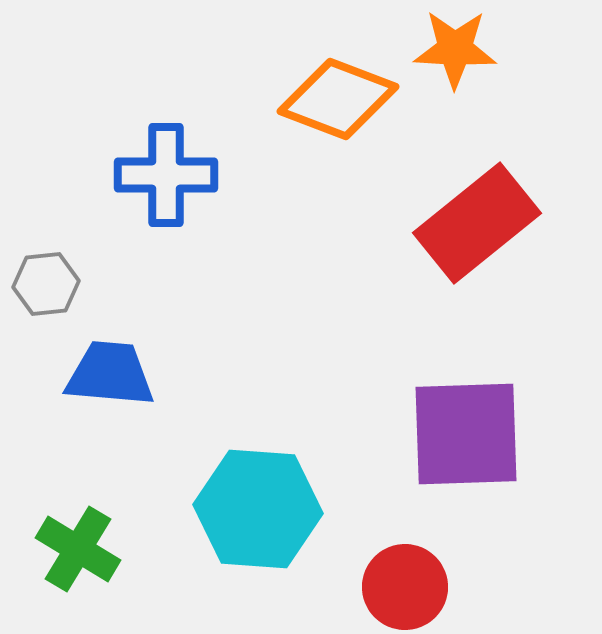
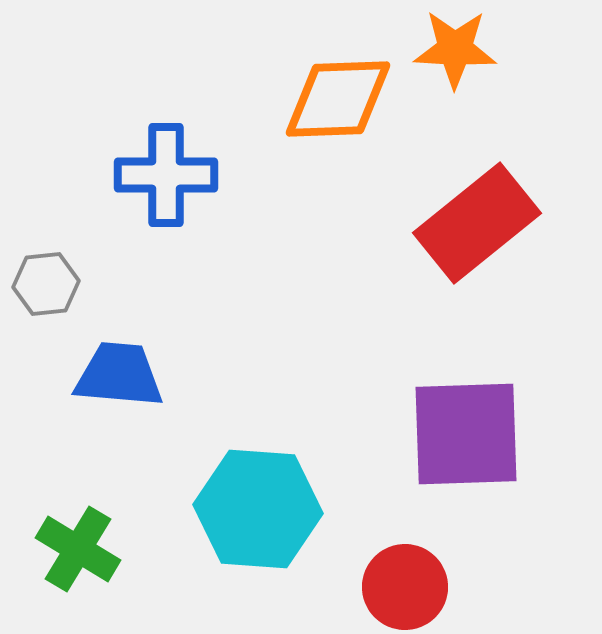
orange diamond: rotated 23 degrees counterclockwise
blue trapezoid: moved 9 px right, 1 px down
